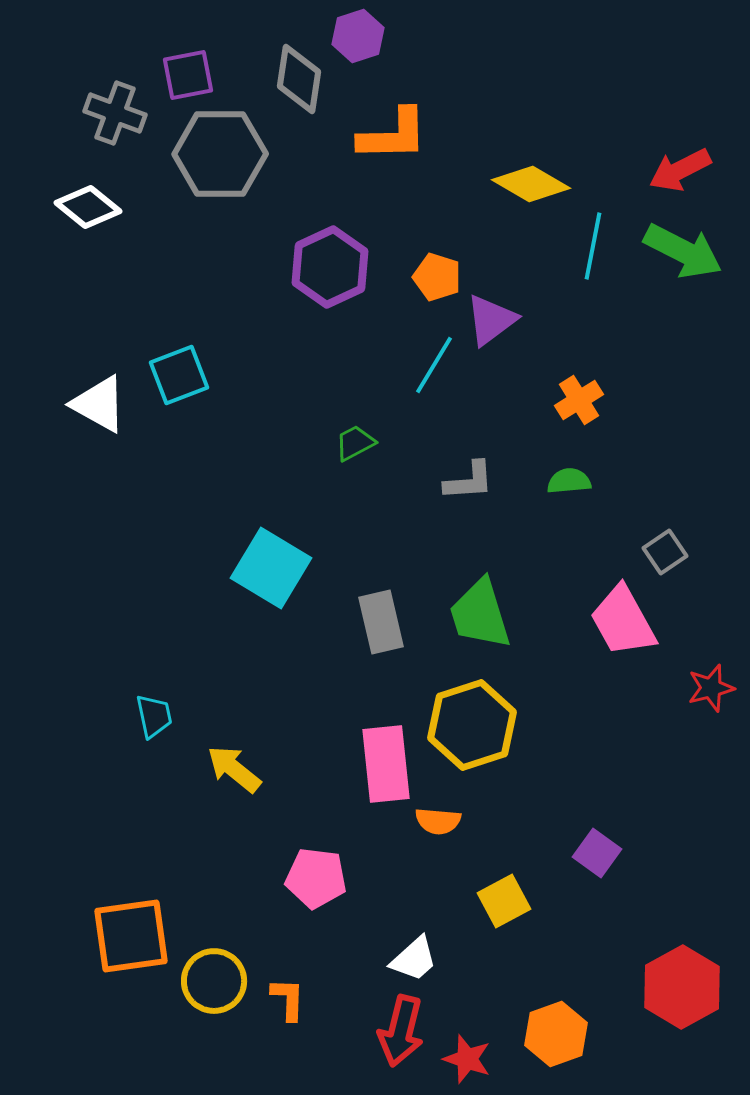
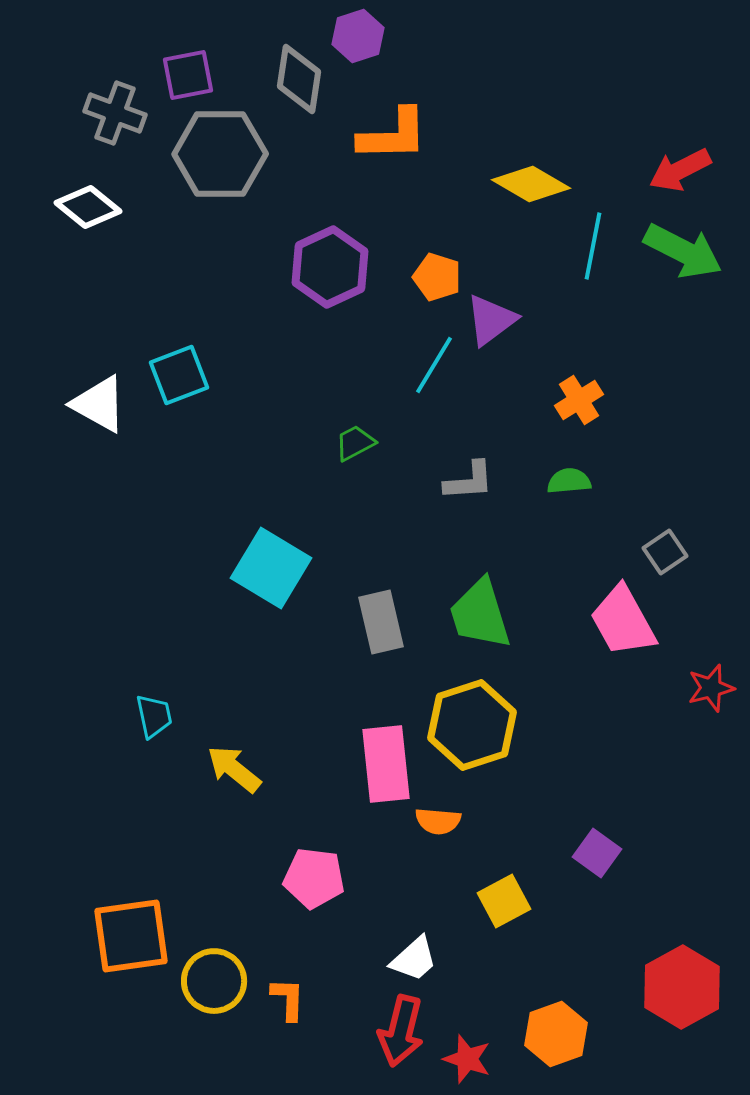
pink pentagon at (316, 878): moved 2 px left
